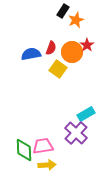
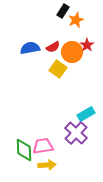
red semicircle: moved 2 px right, 1 px up; rotated 40 degrees clockwise
blue semicircle: moved 1 px left, 6 px up
